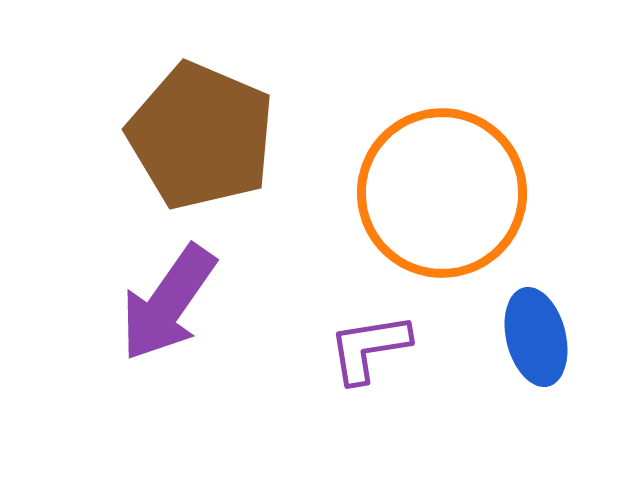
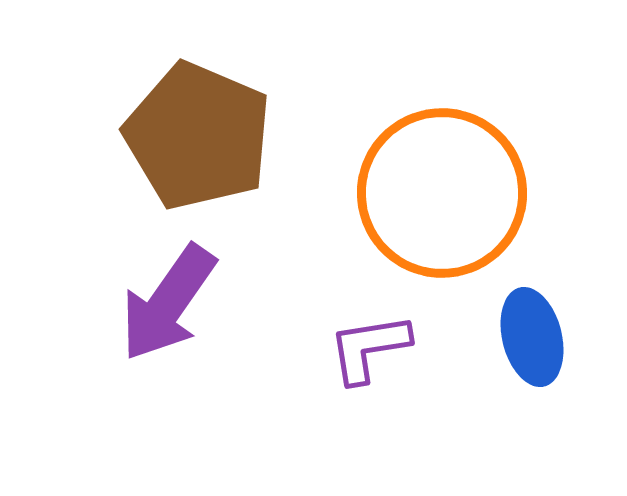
brown pentagon: moved 3 px left
blue ellipse: moved 4 px left
